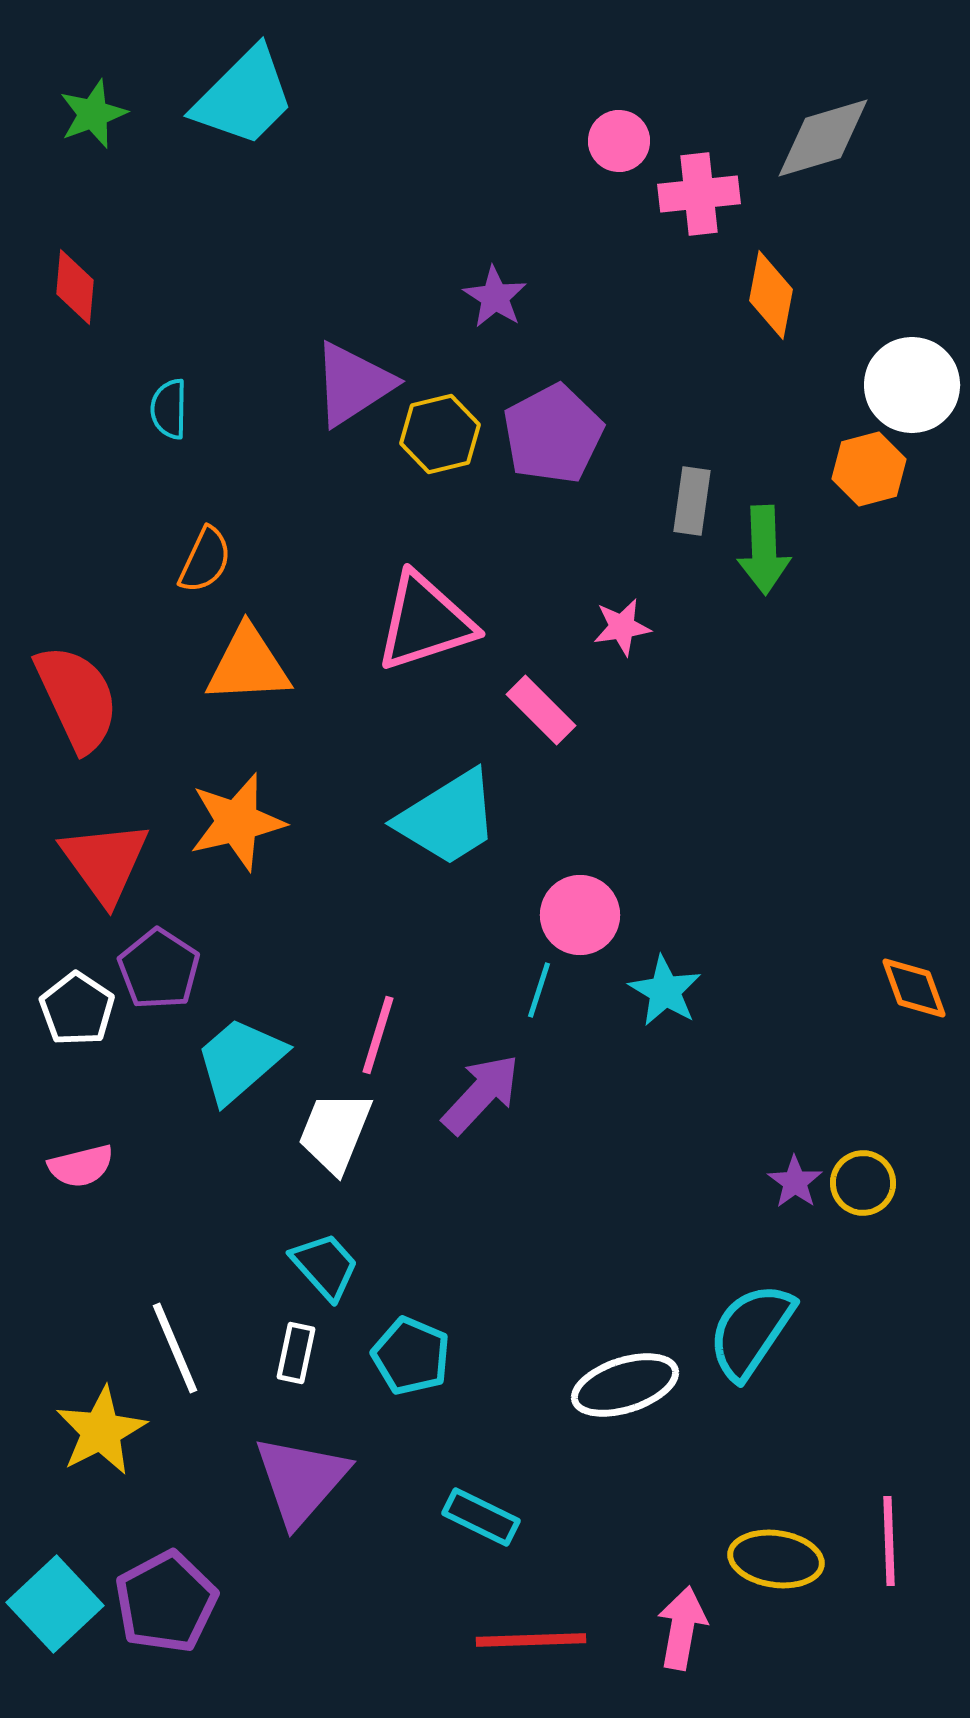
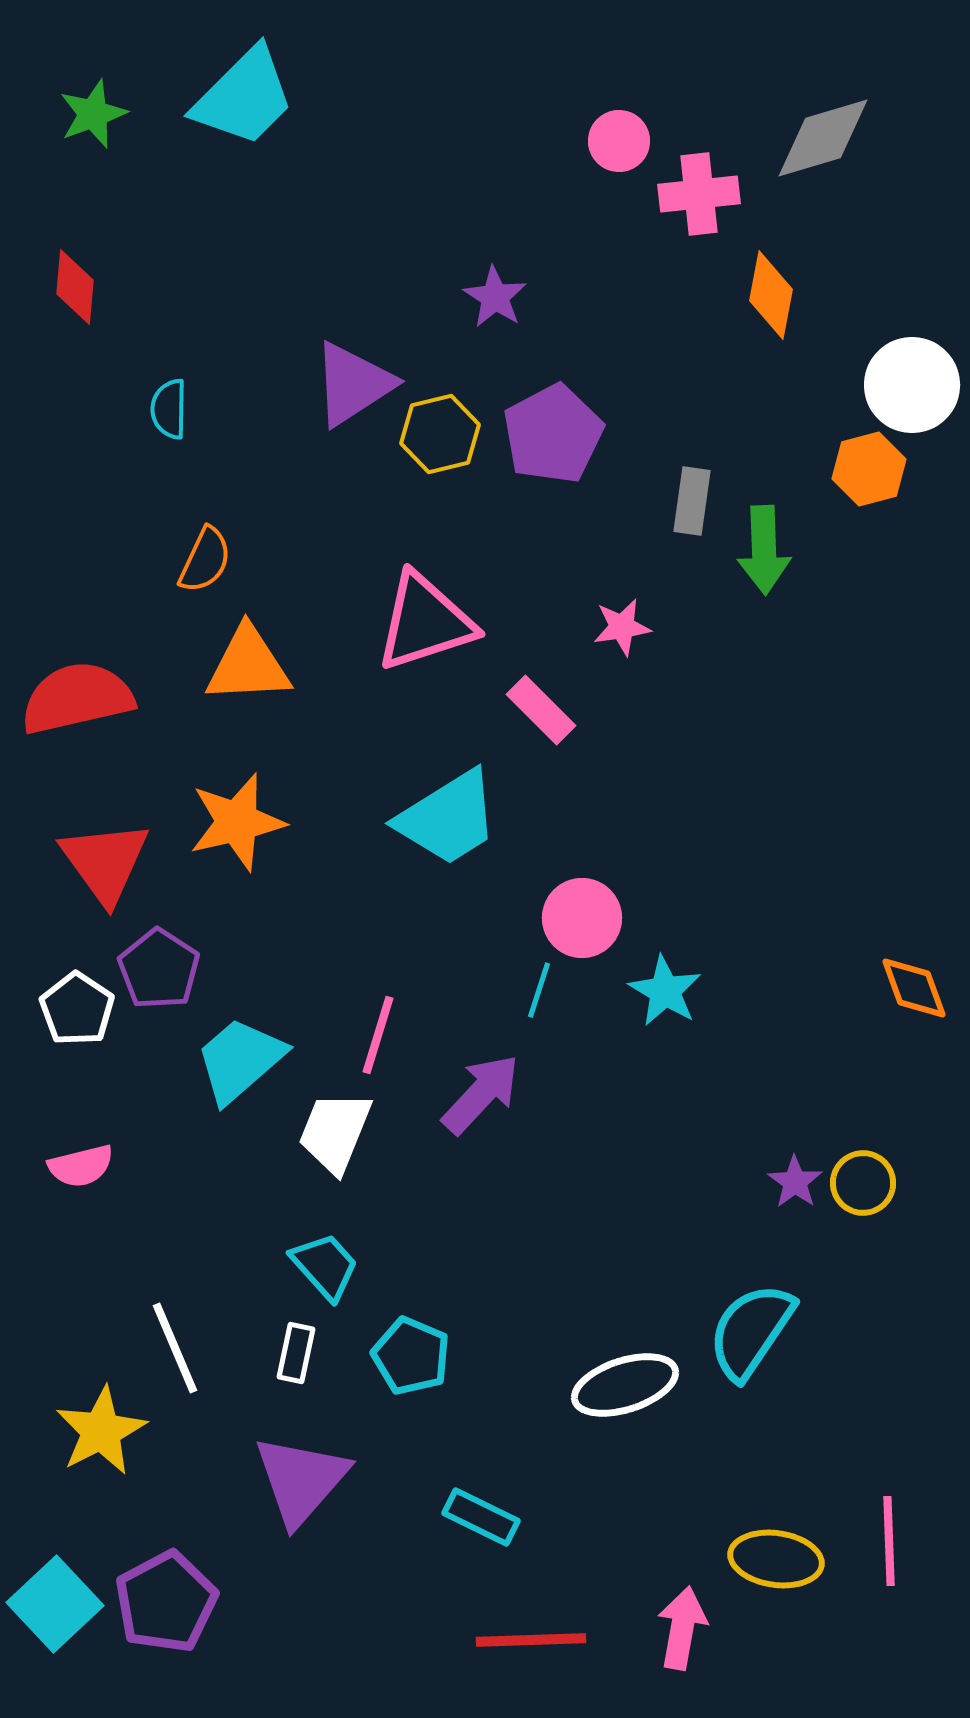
red semicircle at (77, 698): rotated 78 degrees counterclockwise
pink circle at (580, 915): moved 2 px right, 3 px down
